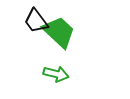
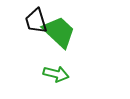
black trapezoid: rotated 20 degrees clockwise
